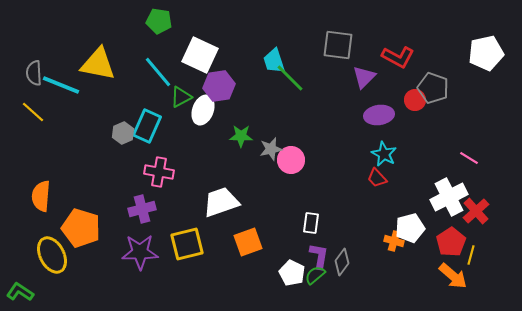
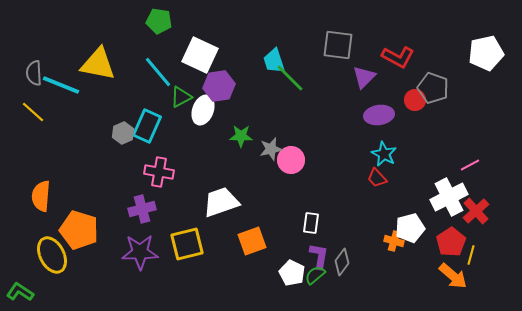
pink line at (469, 158): moved 1 px right, 7 px down; rotated 60 degrees counterclockwise
orange pentagon at (81, 228): moved 2 px left, 2 px down
orange square at (248, 242): moved 4 px right, 1 px up
